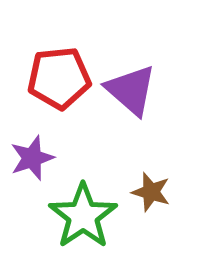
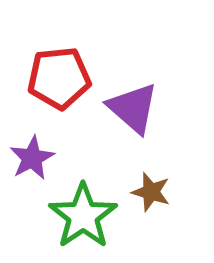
purple triangle: moved 2 px right, 18 px down
purple star: rotated 9 degrees counterclockwise
